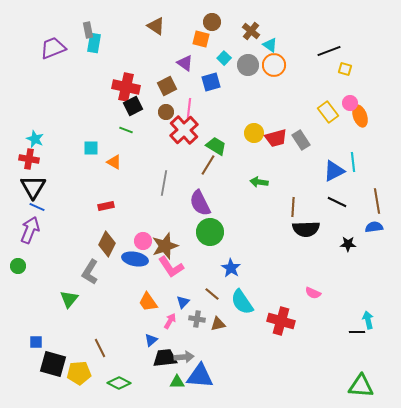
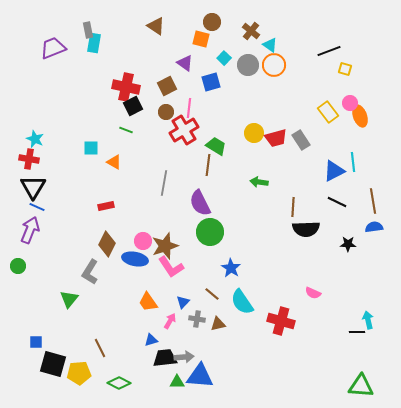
red cross at (184, 130): rotated 12 degrees clockwise
brown line at (208, 165): rotated 25 degrees counterclockwise
brown line at (377, 201): moved 4 px left
blue triangle at (151, 340): rotated 24 degrees clockwise
